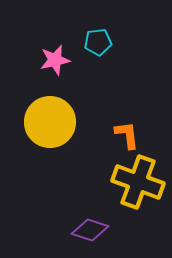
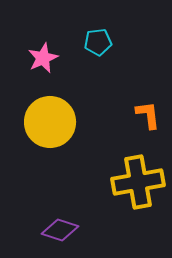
pink star: moved 12 px left, 2 px up; rotated 12 degrees counterclockwise
orange L-shape: moved 21 px right, 20 px up
yellow cross: rotated 30 degrees counterclockwise
purple diamond: moved 30 px left
